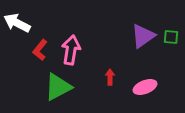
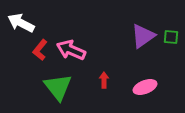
white arrow: moved 4 px right
pink arrow: rotated 76 degrees counterclockwise
red arrow: moved 6 px left, 3 px down
green triangle: rotated 40 degrees counterclockwise
